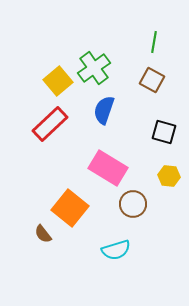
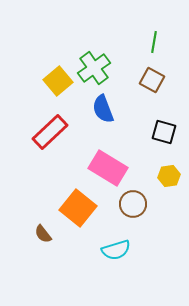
blue semicircle: moved 1 px left, 1 px up; rotated 40 degrees counterclockwise
red rectangle: moved 8 px down
yellow hexagon: rotated 15 degrees counterclockwise
orange square: moved 8 px right
